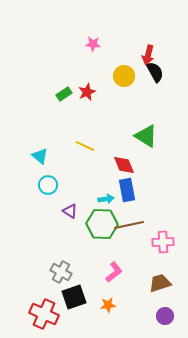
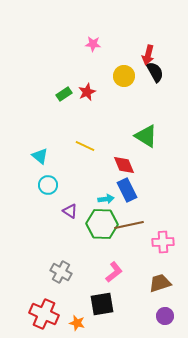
blue rectangle: rotated 15 degrees counterclockwise
black square: moved 28 px right, 7 px down; rotated 10 degrees clockwise
orange star: moved 31 px left, 18 px down; rotated 21 degrees clockwise
